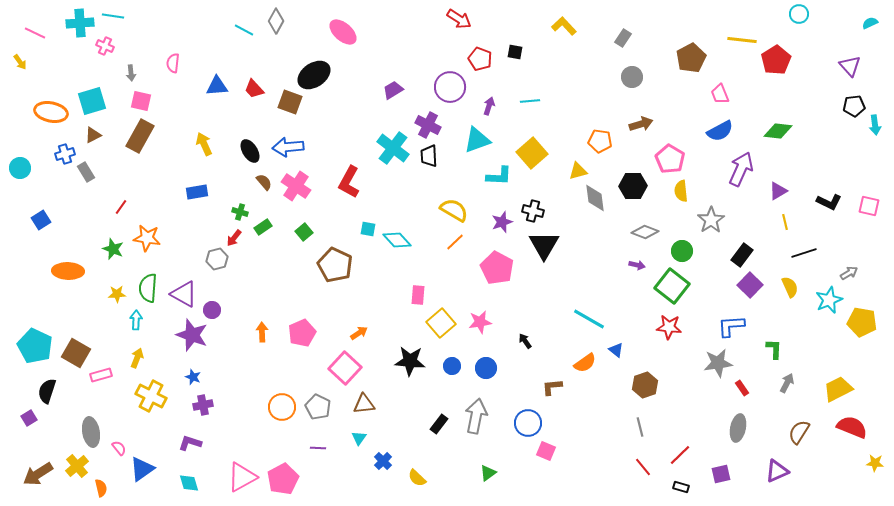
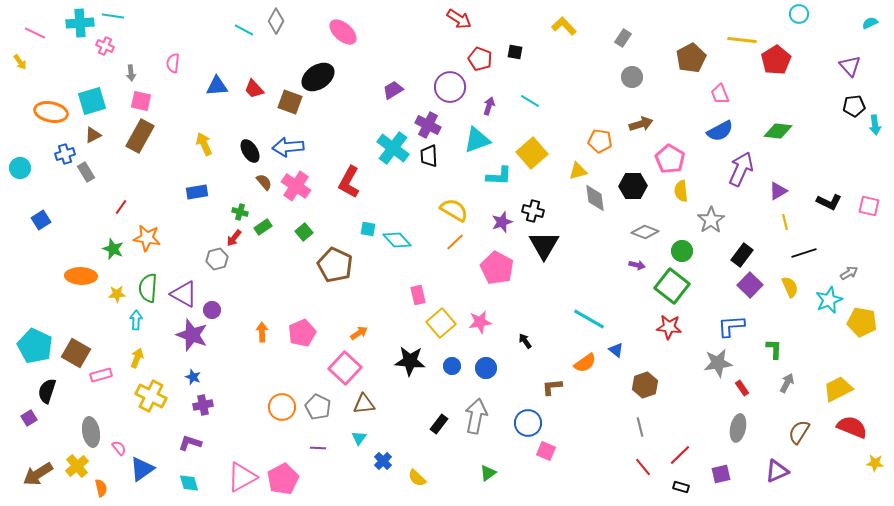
black ellipse at (314, 75): moved 4 px right, 2 px down
cyan line at (530, 101): rotated 36 degrees clockwise
orange ellipse at (68, 271): moved 13 px right, 5 px down
pink rectangle at (418, 295): rotated 18 degrees counterclockwise
